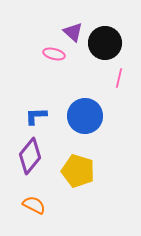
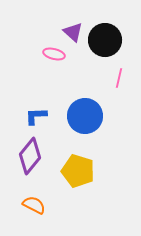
black circle: moved 3 px up
